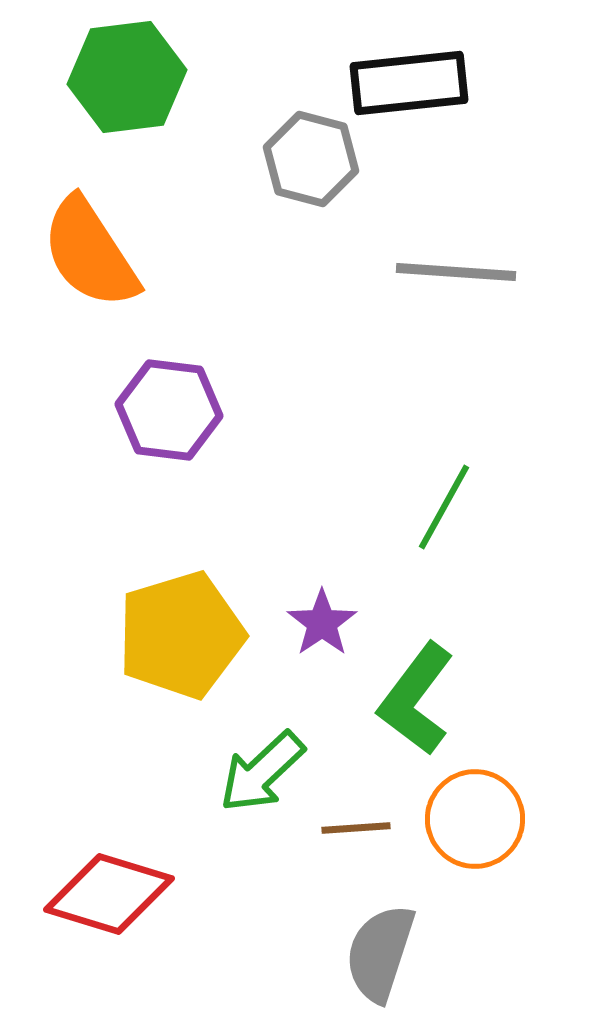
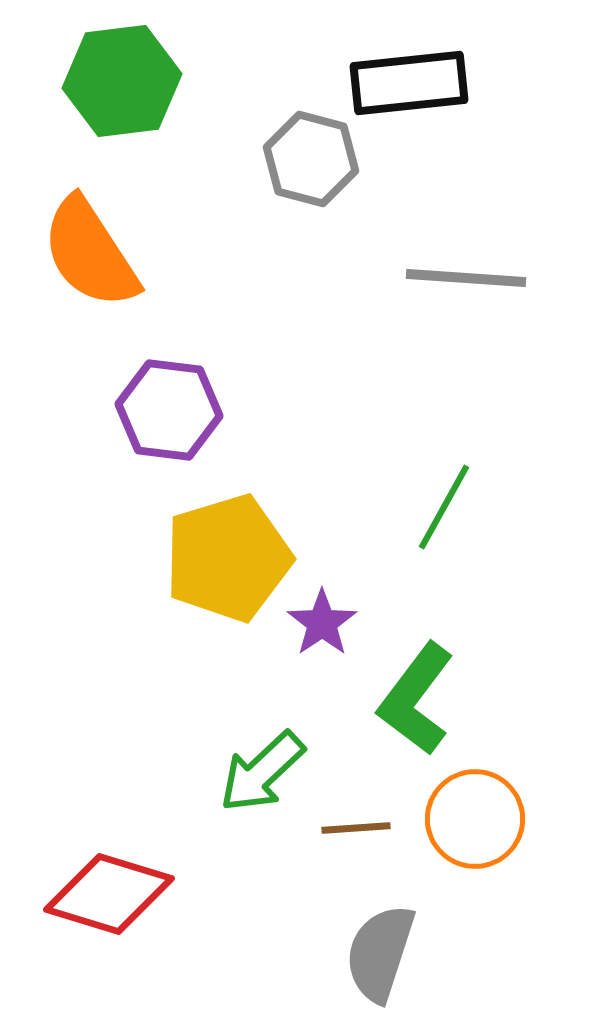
green hexagon: moved 5 px left, 4 px down
gray line: moved 10 px right, 6 px down
yellow pentagon: moved 47 px right, 77 px up
